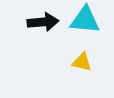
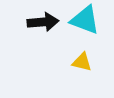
cyan triangle: rotated 16 degrees clockwise
